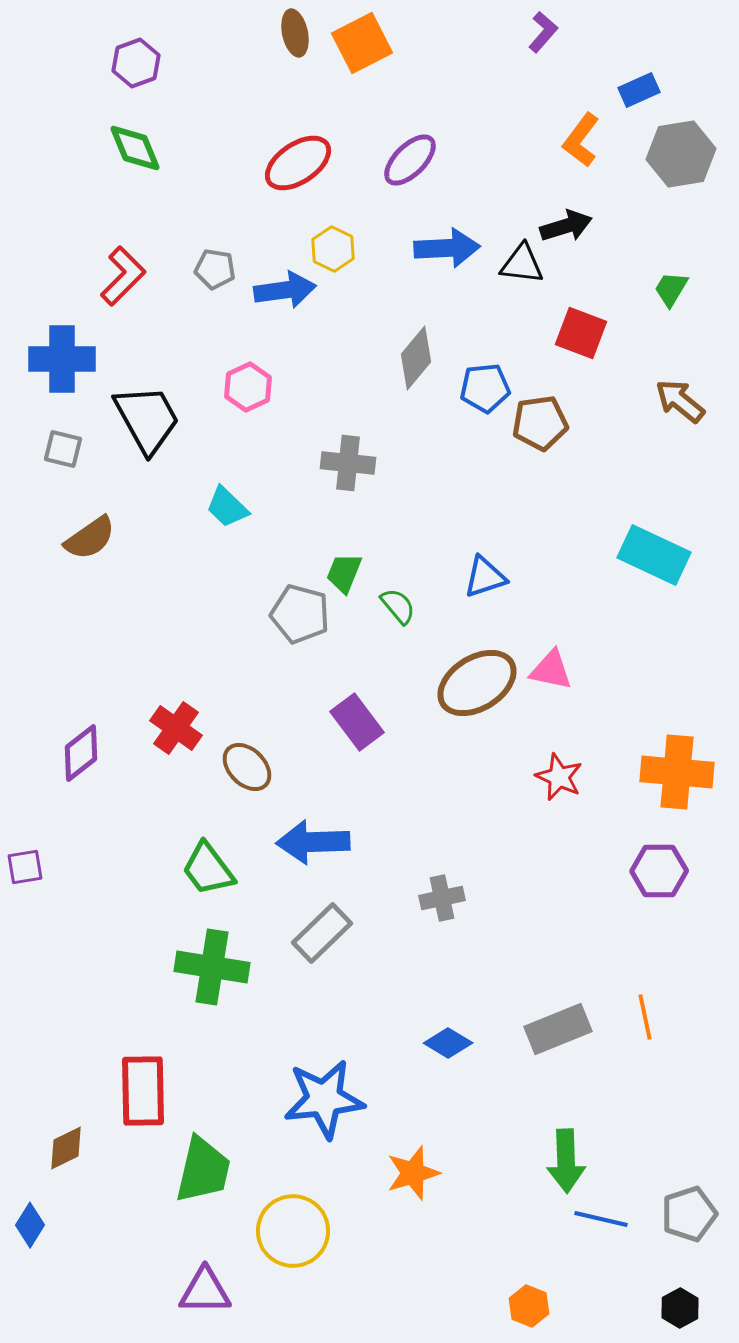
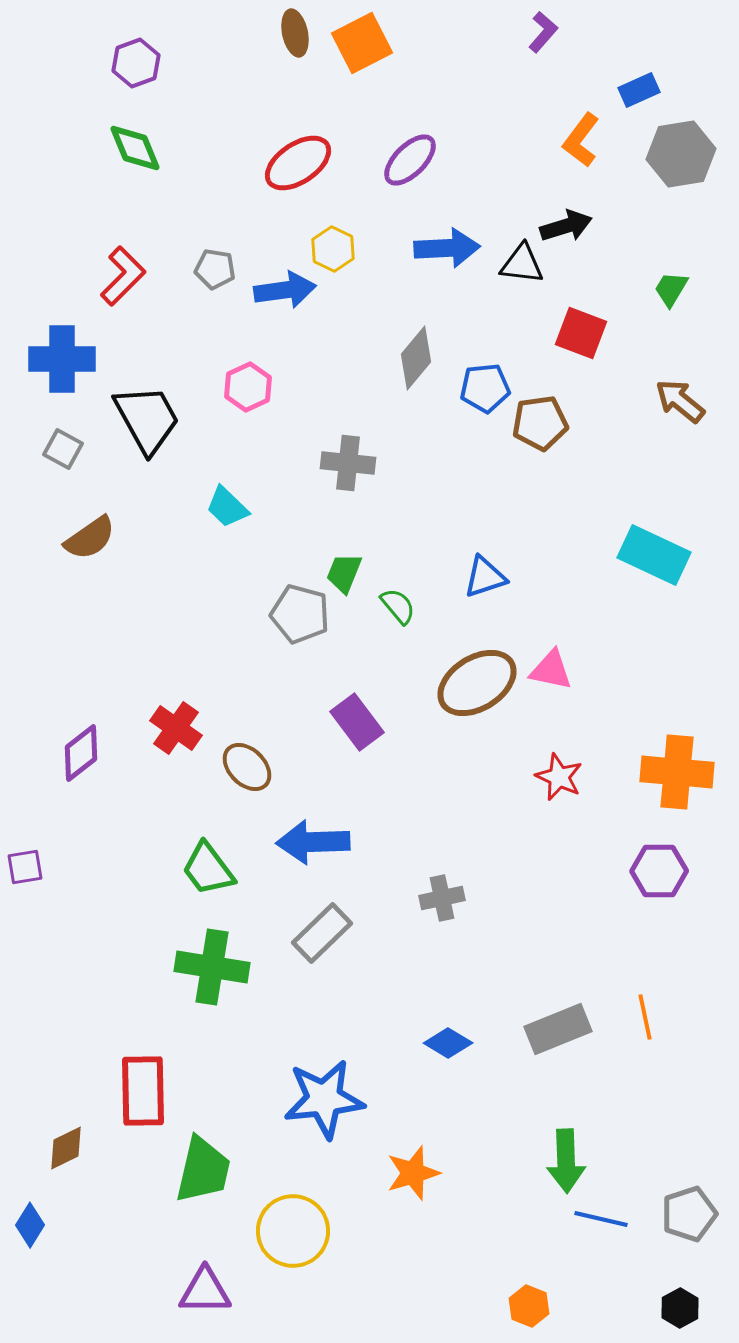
gray square at (63, 449): rotated 15 degrees clockwise
